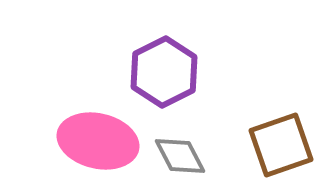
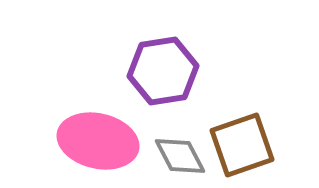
purple hexagon: moved 1 px left, 1 px up; rotated 18 degrees clockwise
brown square: moved 39 px left
